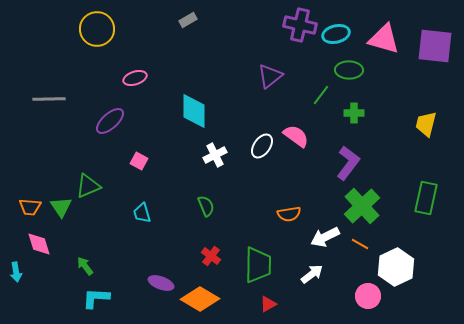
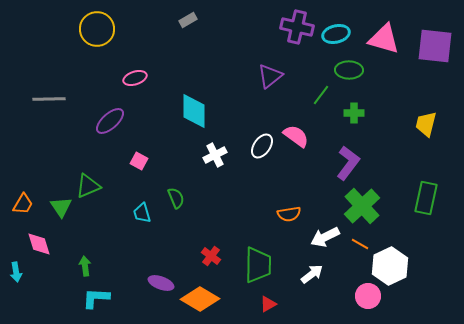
purple cross at (300, 25): moved 3 px left, 2 px down
green semicircle at (206, 206): moved 30 px left, 8 px up
orange trapezoid at (30, 207): moved 7 px left, 3 px up; rotated 65 degrees counterclockwise
green arrow at (85, 266): rotated 30 degrees clockwise
white hexagon at (396, 267): moved 6 px left, 1 px up
